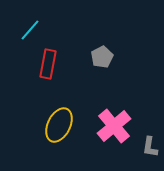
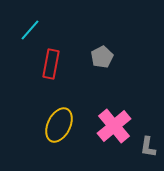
red rectangle: moved 3 px right
gray L-shape: moved 2 px left
